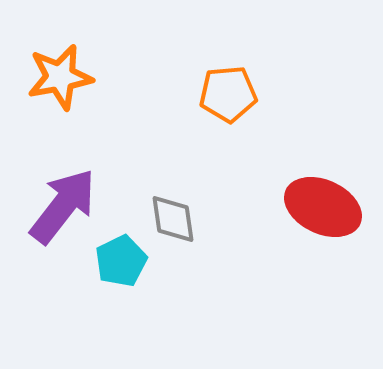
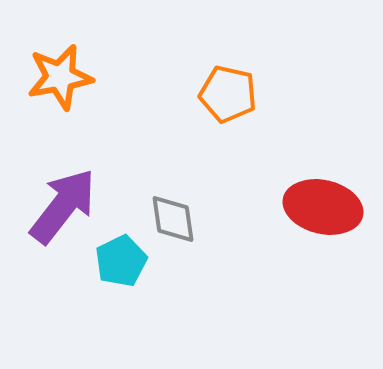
orange pentagon: rotated 18 degrees clockwise
red ellipse: rotated 12 degrees counterclockwise
